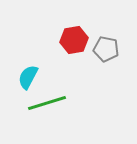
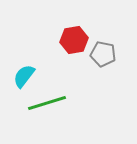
gray pentagon: moved 3 px left, 5 px down
cyan semicircle: moved 4 px left, 1 px up; rotated 10 degrees clockwise
